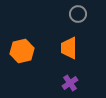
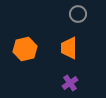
orange hexagon: moved 3 px right, 2 px up
